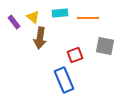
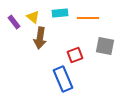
blue rectangle: moved 1 px left, 1 px up
